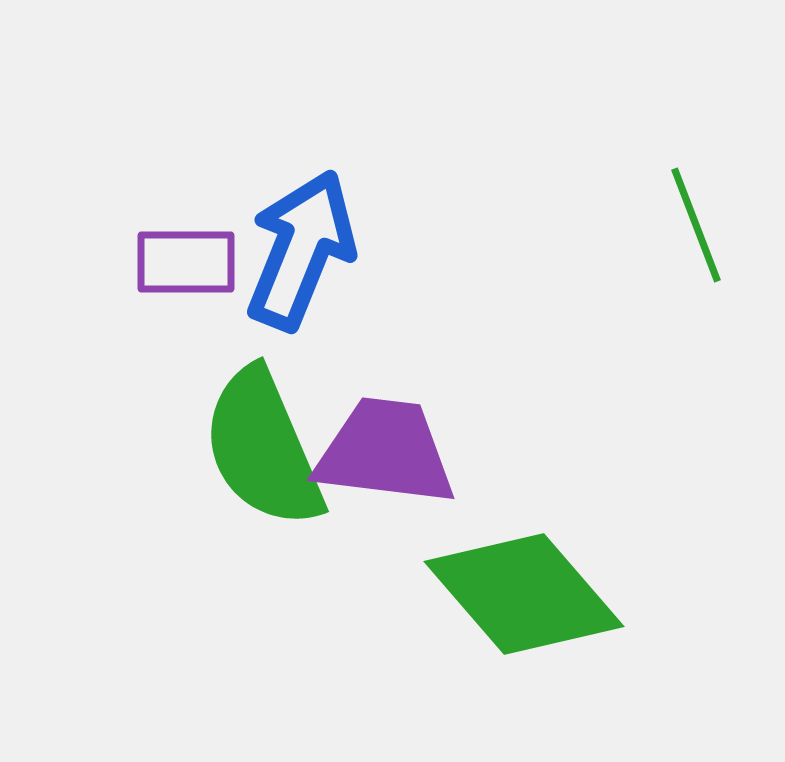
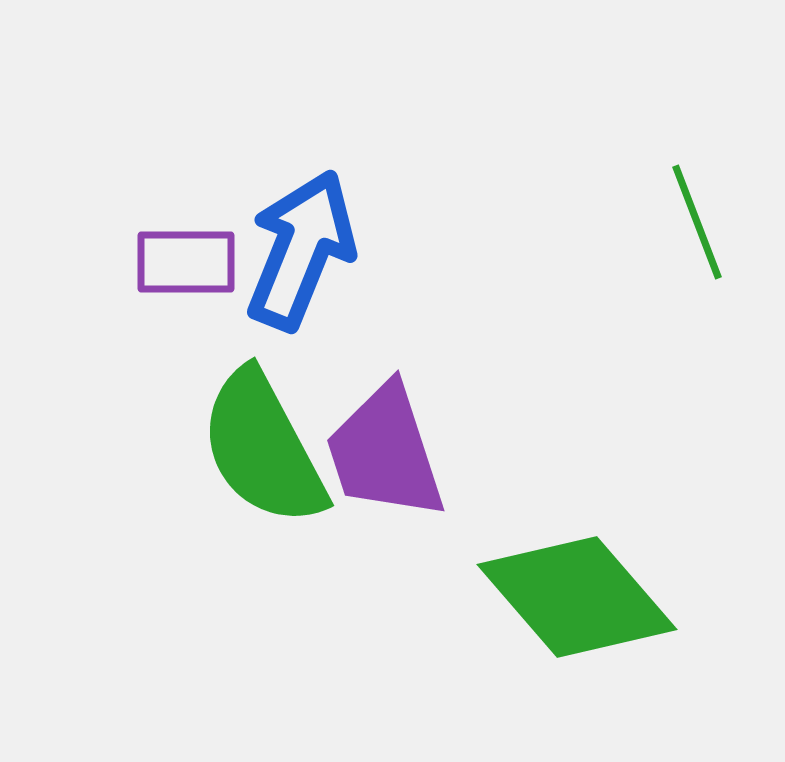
green line: moved 1 px right, 3 px up
green semicircle: rotated 5 degrees counterclockwise
purple trapezoid: rotated 115 degrees counterclockwise
green diamond: moved 53 px right, 3 px down
